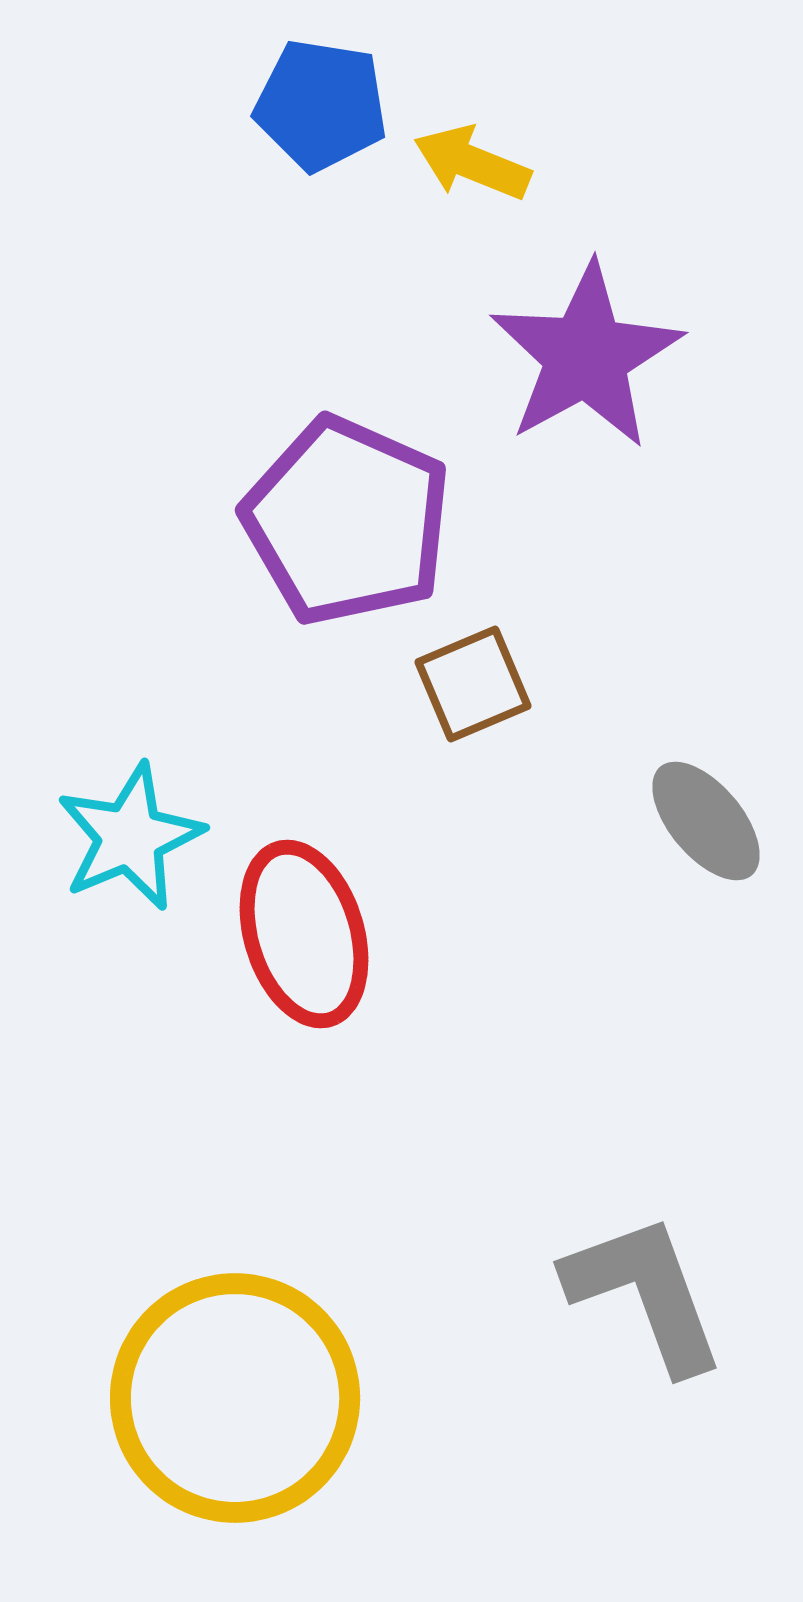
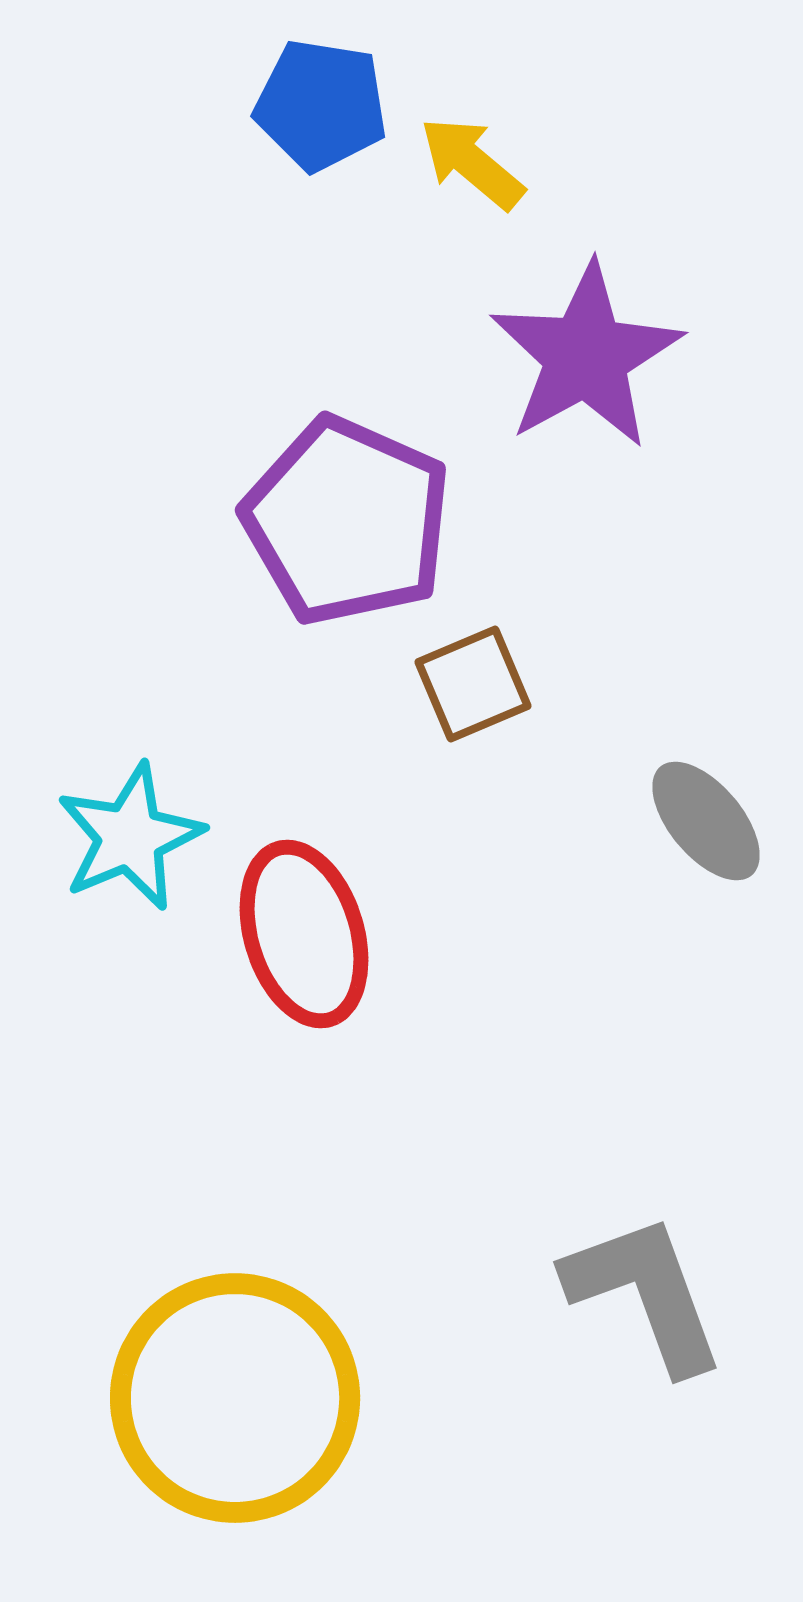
yellow arrow: rotated 18 degrees clockwise
